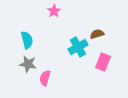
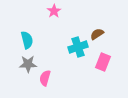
brown semicircle: rotated 16 degrees counterclockwise
cyan cross: rotated 12 degrees clockwise
gray star: rotated 12 degrees counterclockwise
